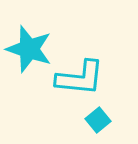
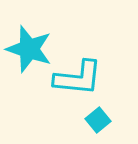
cyan L-shape: moved 2 px left
